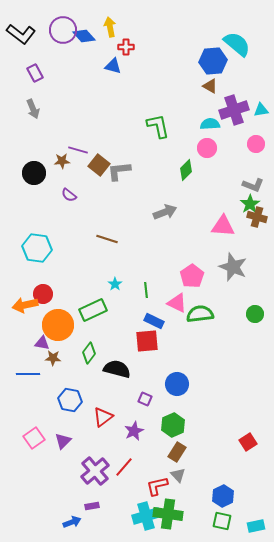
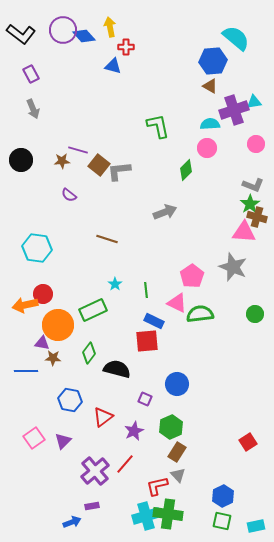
cyan semicircle at (237, 44): moved 1 px left, 6 px up
purple rectangle at (35, 73): moved 4 px left, 1 px down
cyan triangle at (261, 110): moved 7 px left, 8 px up
black circle at (34, 173): moved 13 px left, 13 px up
pink triangle at (223, 226): moved 21 px right, 6 px down
blue line at (28, 374): moved 2 px left, 3 px up
green hexagon at (173, 425): moved 2 px left, 2 px down
red line at (124, 467): moved 1 px right, 3 px up
